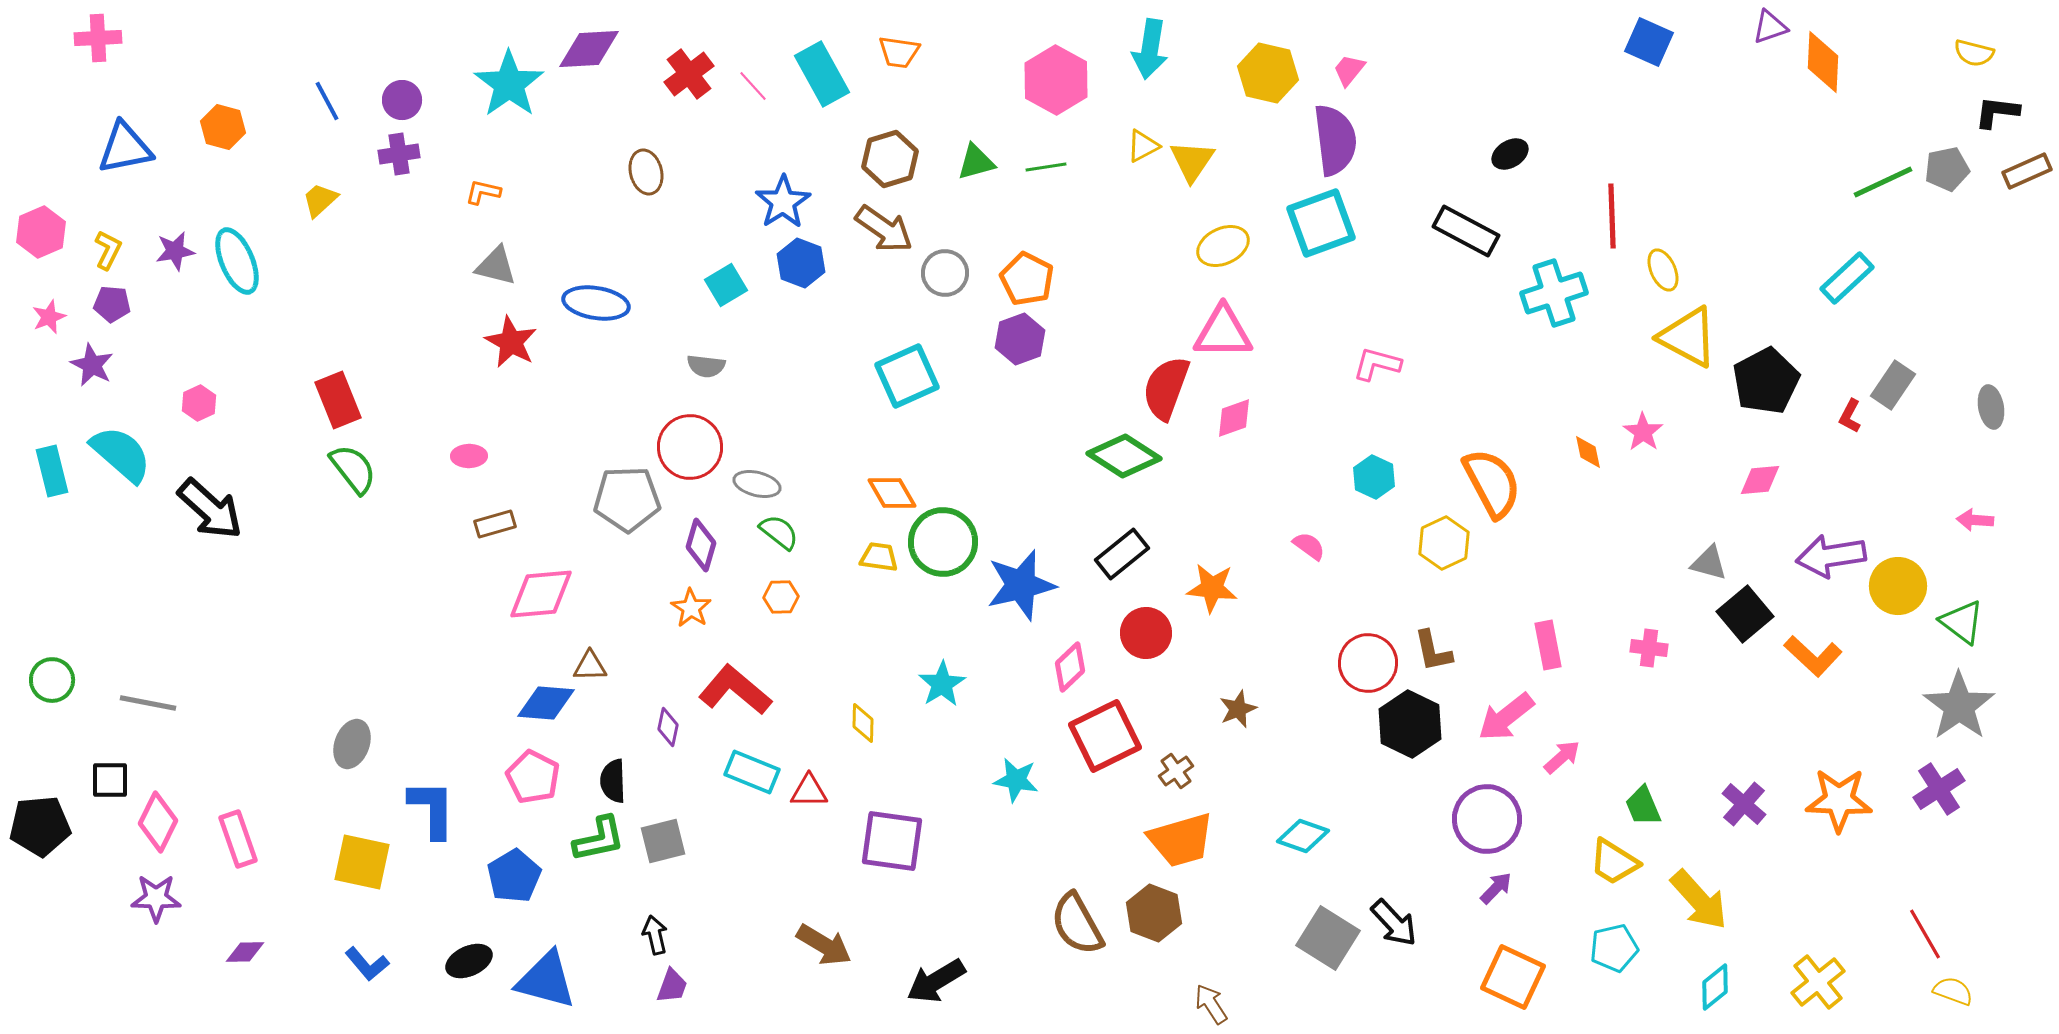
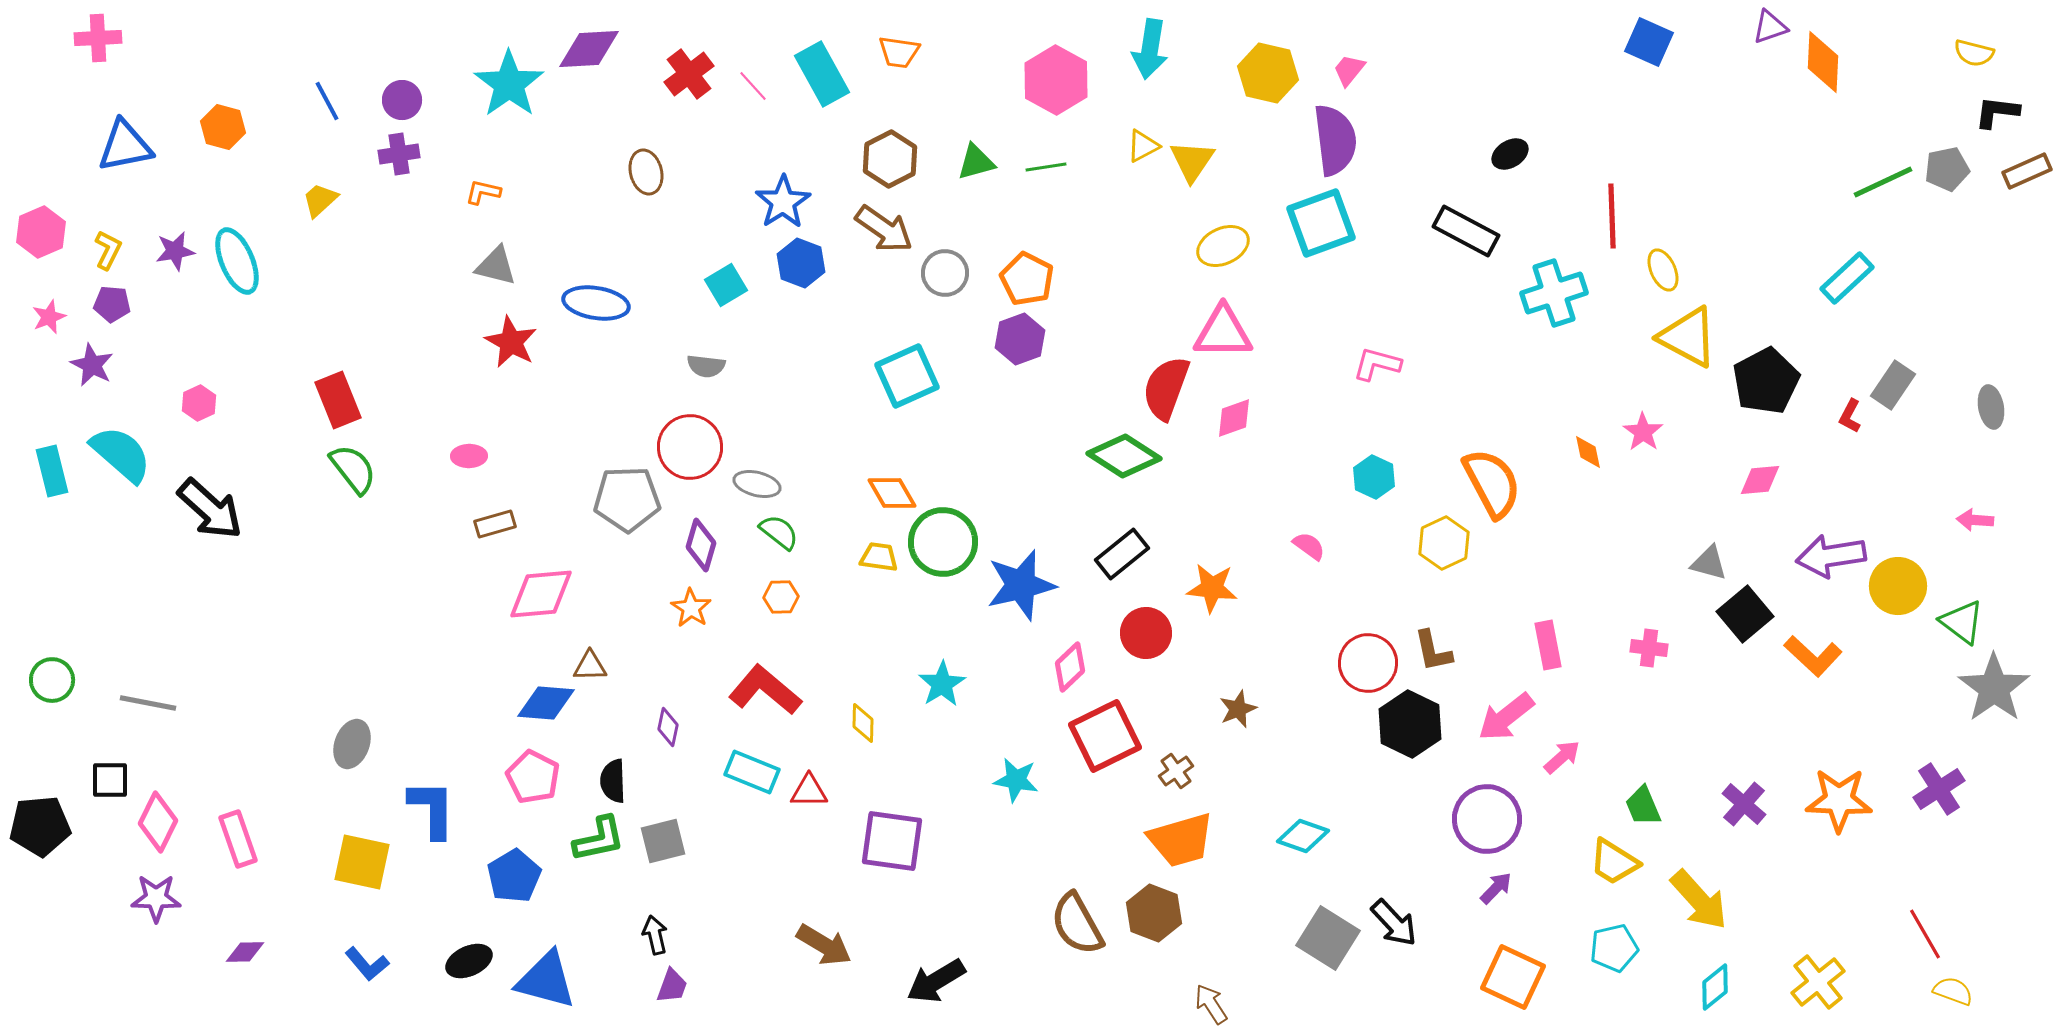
blue triangle at (125, 148): moved 2 px up
brown hexagon at (890, 159): rotated 10 degrees counterclockwise
red L-shape at (735, 690): moved 30 px right
gray star at (1959, 706): moved 35 px right, 18 px up
